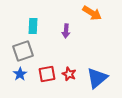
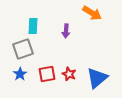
gray square: moved 2 px up
